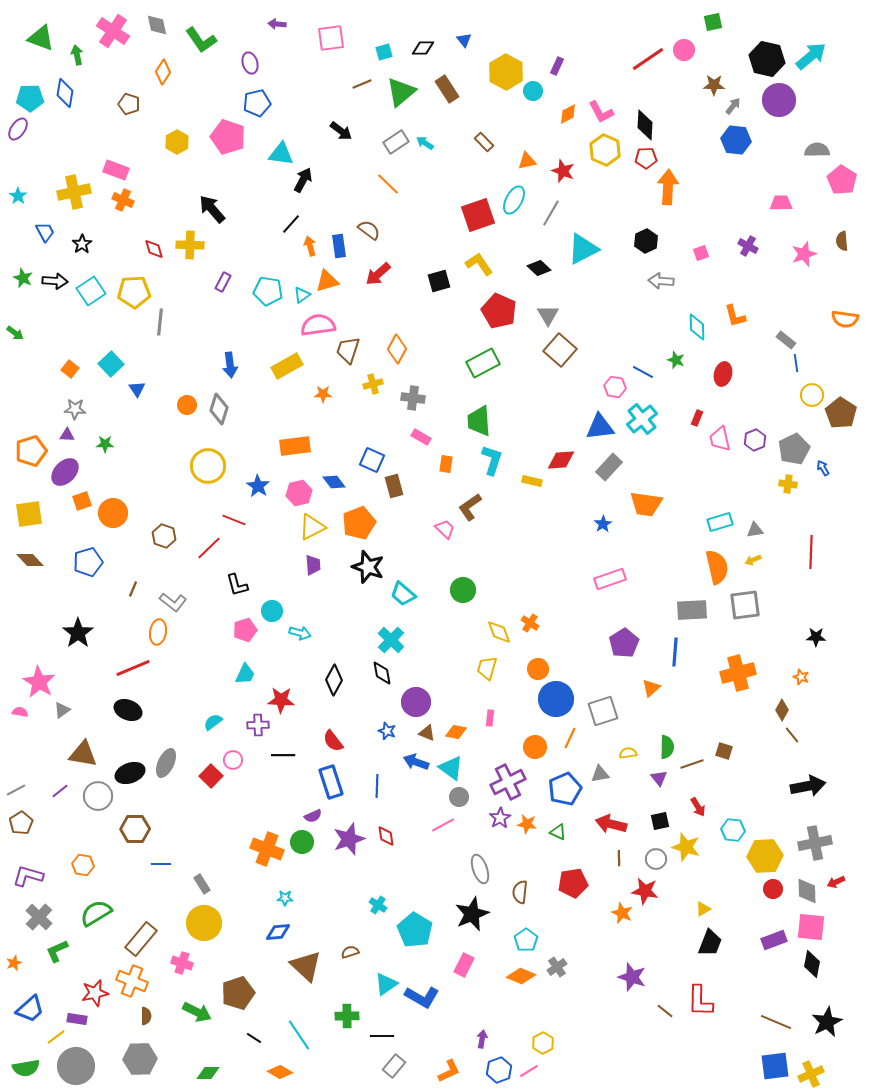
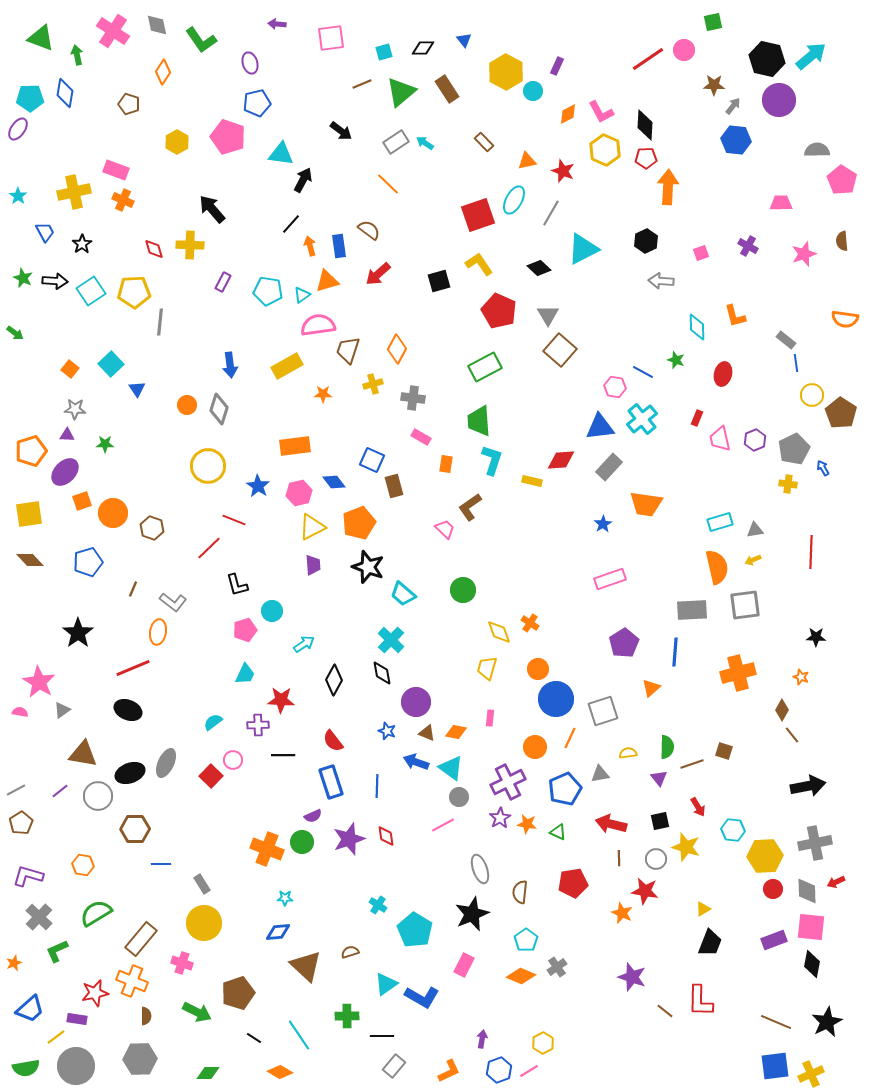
green rectangle at (483, 363): moved 2 px right, 4 px down
brown hexagon at (164, 536): moved 12 px left, 8 px up
cyan arrow at (300, 633): moved 4 px right, 11 px down; rotated 50 degrees counterclockwise
